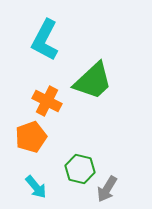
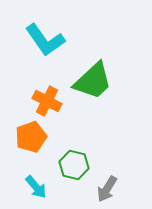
cyan L-shape: rotated 63 degrees counterclockwise
green hexagon: moved 6 px left, 4 px up
